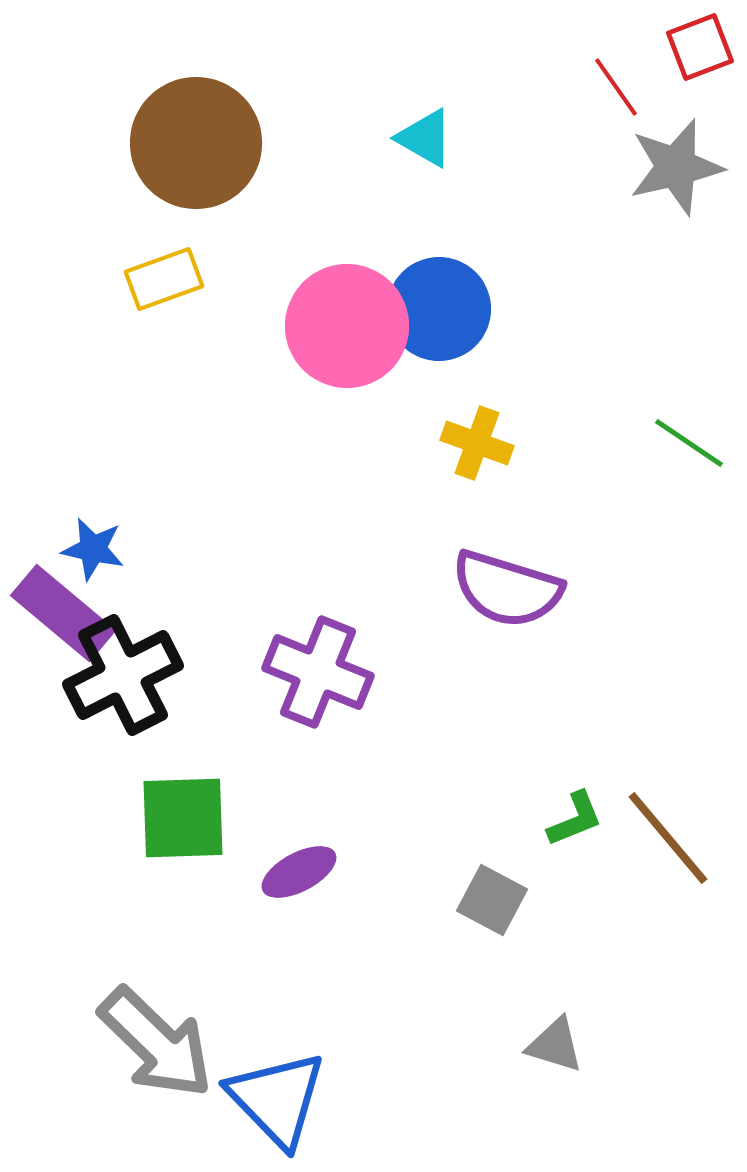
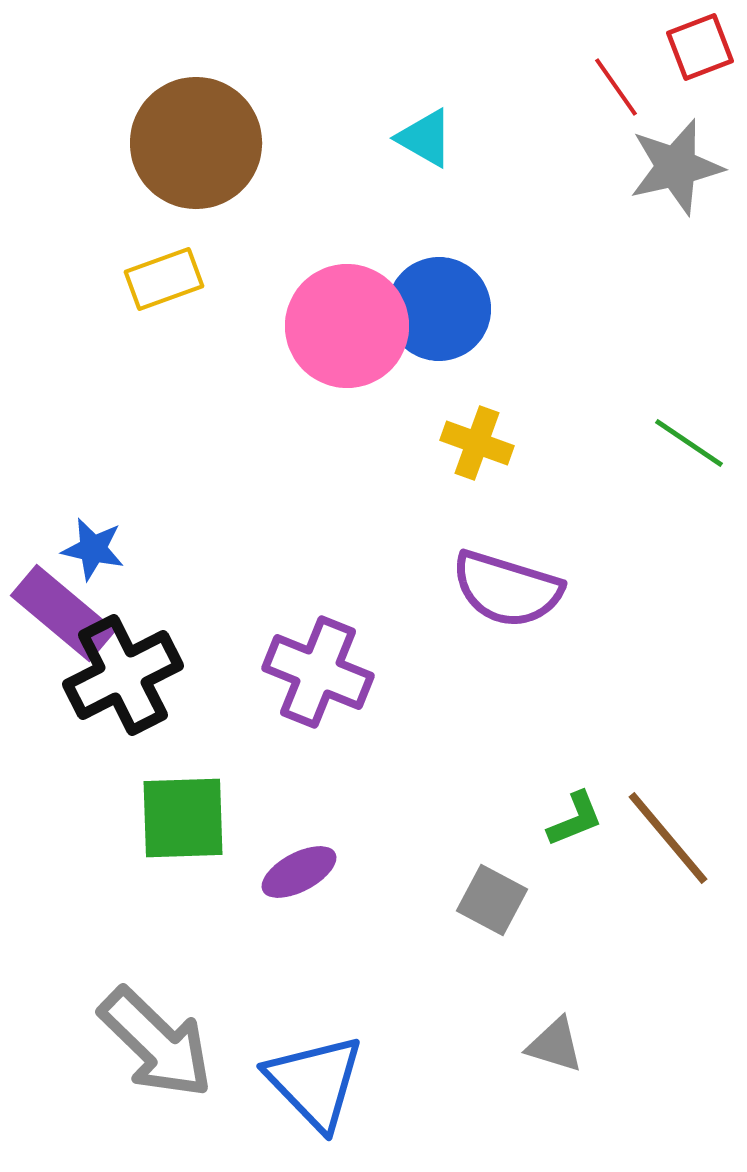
blue triangle: moved 38 px right, 17 px up
